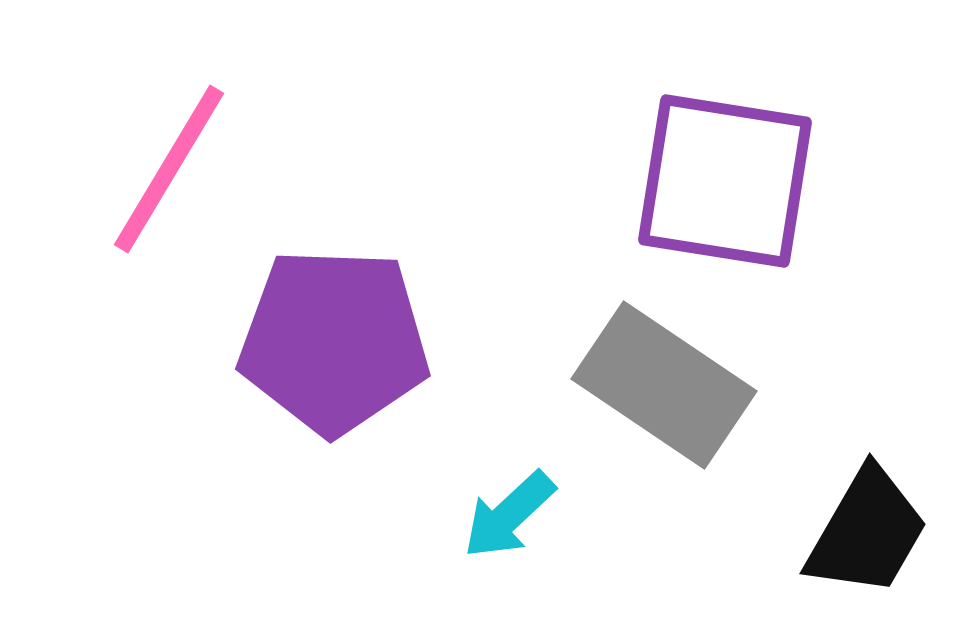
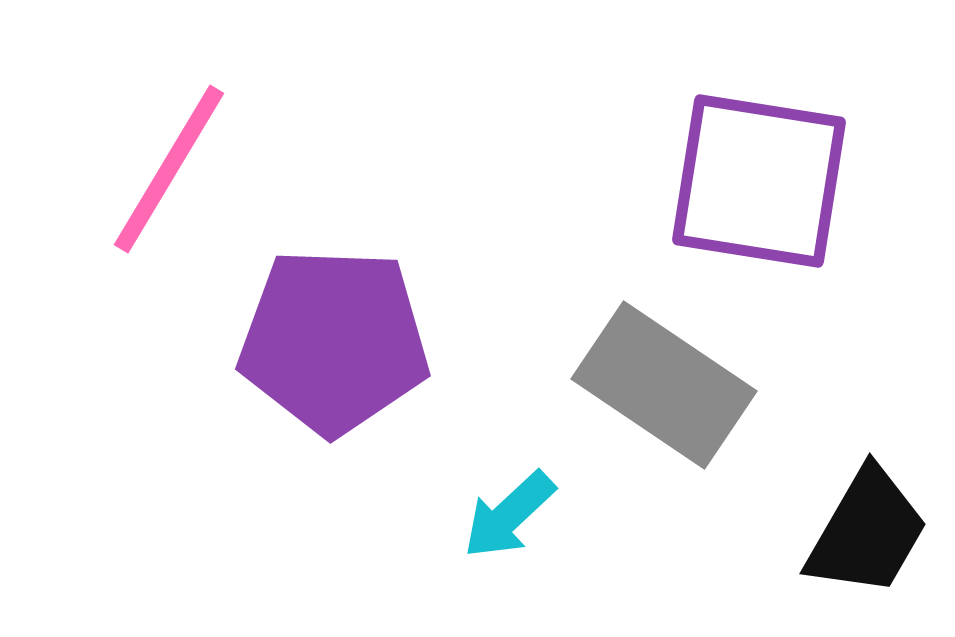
purple square: moved 34 px right
